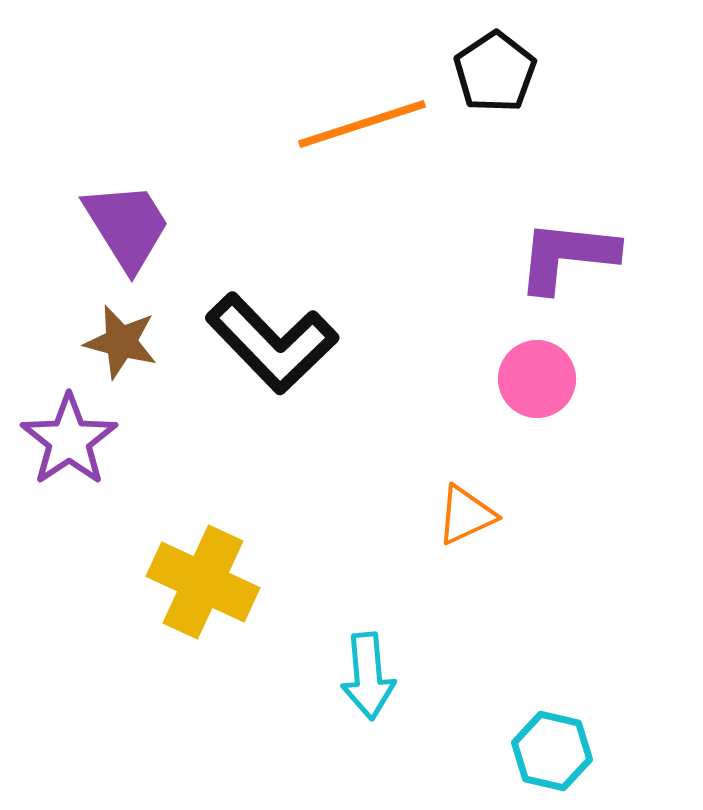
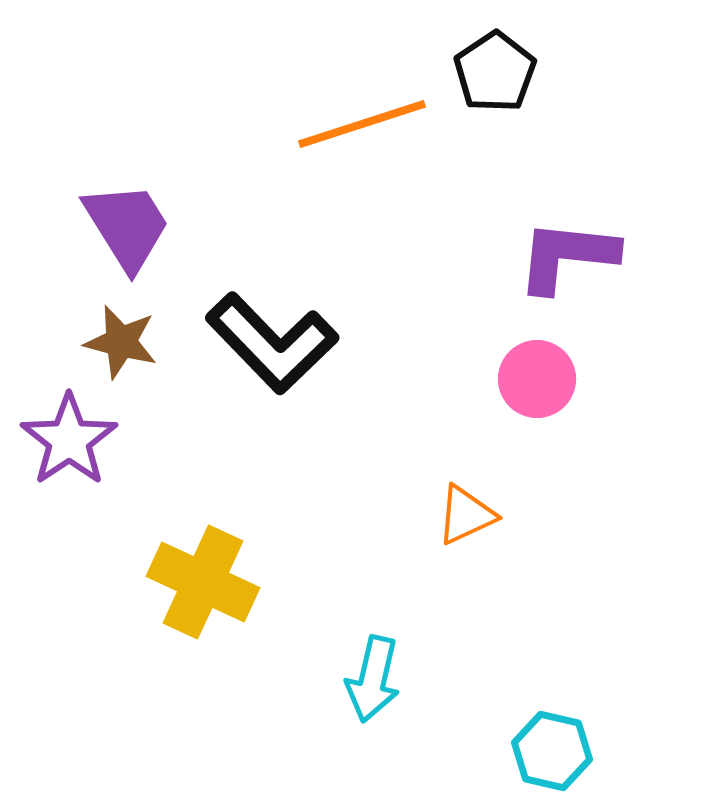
cyan arrow: moved 5 px right, 3 px down; rotated 18 degrees clockwise
